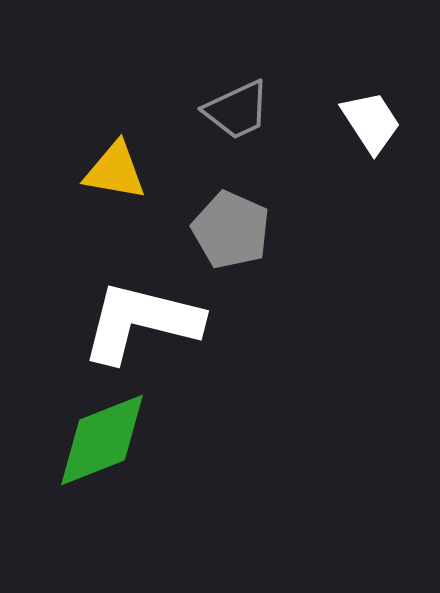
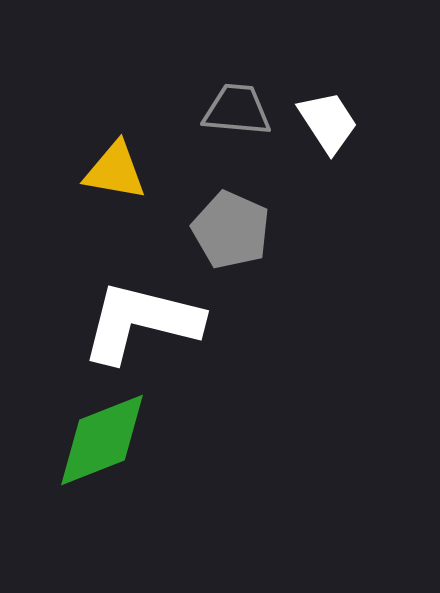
gray trapezoid: rotated 150 degrees counterclockwise
white trapezoid: moved 43 px left
